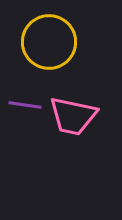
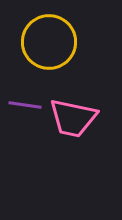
pink trapezoid: moved 2 px down
